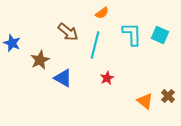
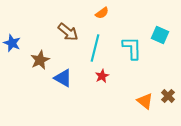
cyan L-shape: moved 14 px down
cyan line: moved 3 px down
red star: moved 5 px left, 2 px up
